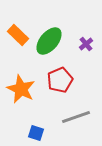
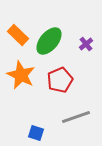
orange star: moved 14 px up
